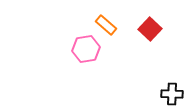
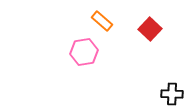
orange rectangle: moved 4 px left, 4 px up
pink hexagon: moved 2 px left, 3 px down
